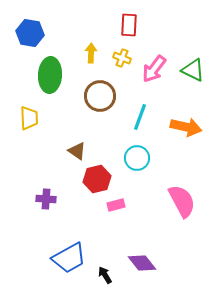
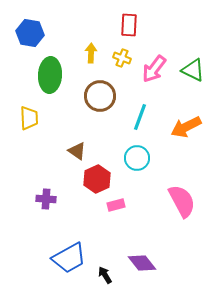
orange arrow: rotated 140 degrees clockwise
red hexagon: rotated 12 degrees counterclockwise
